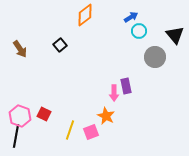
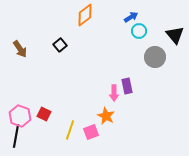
purple rectangle: moved 1 px right
